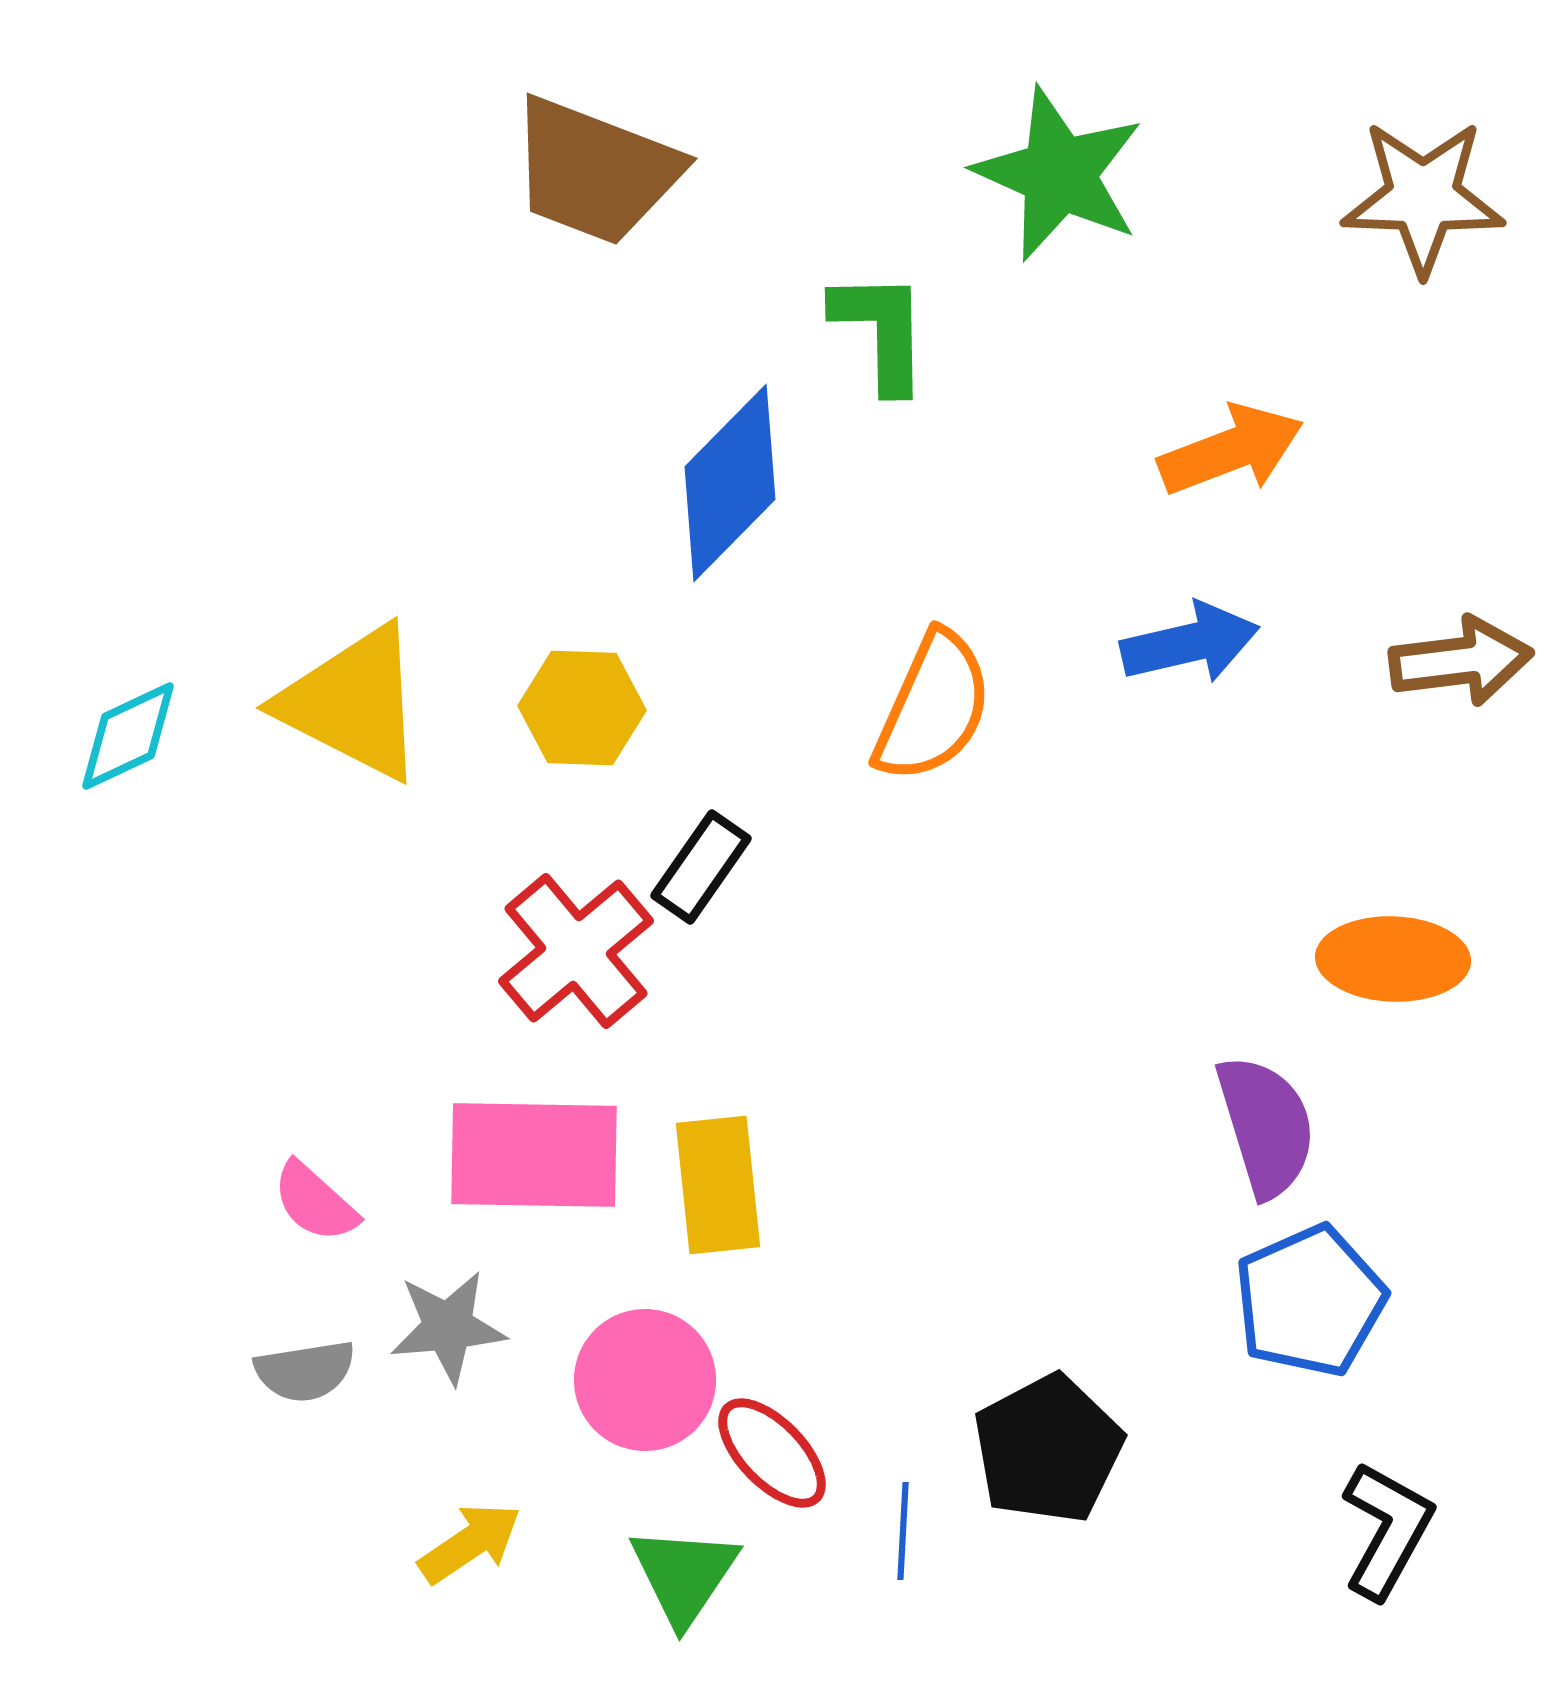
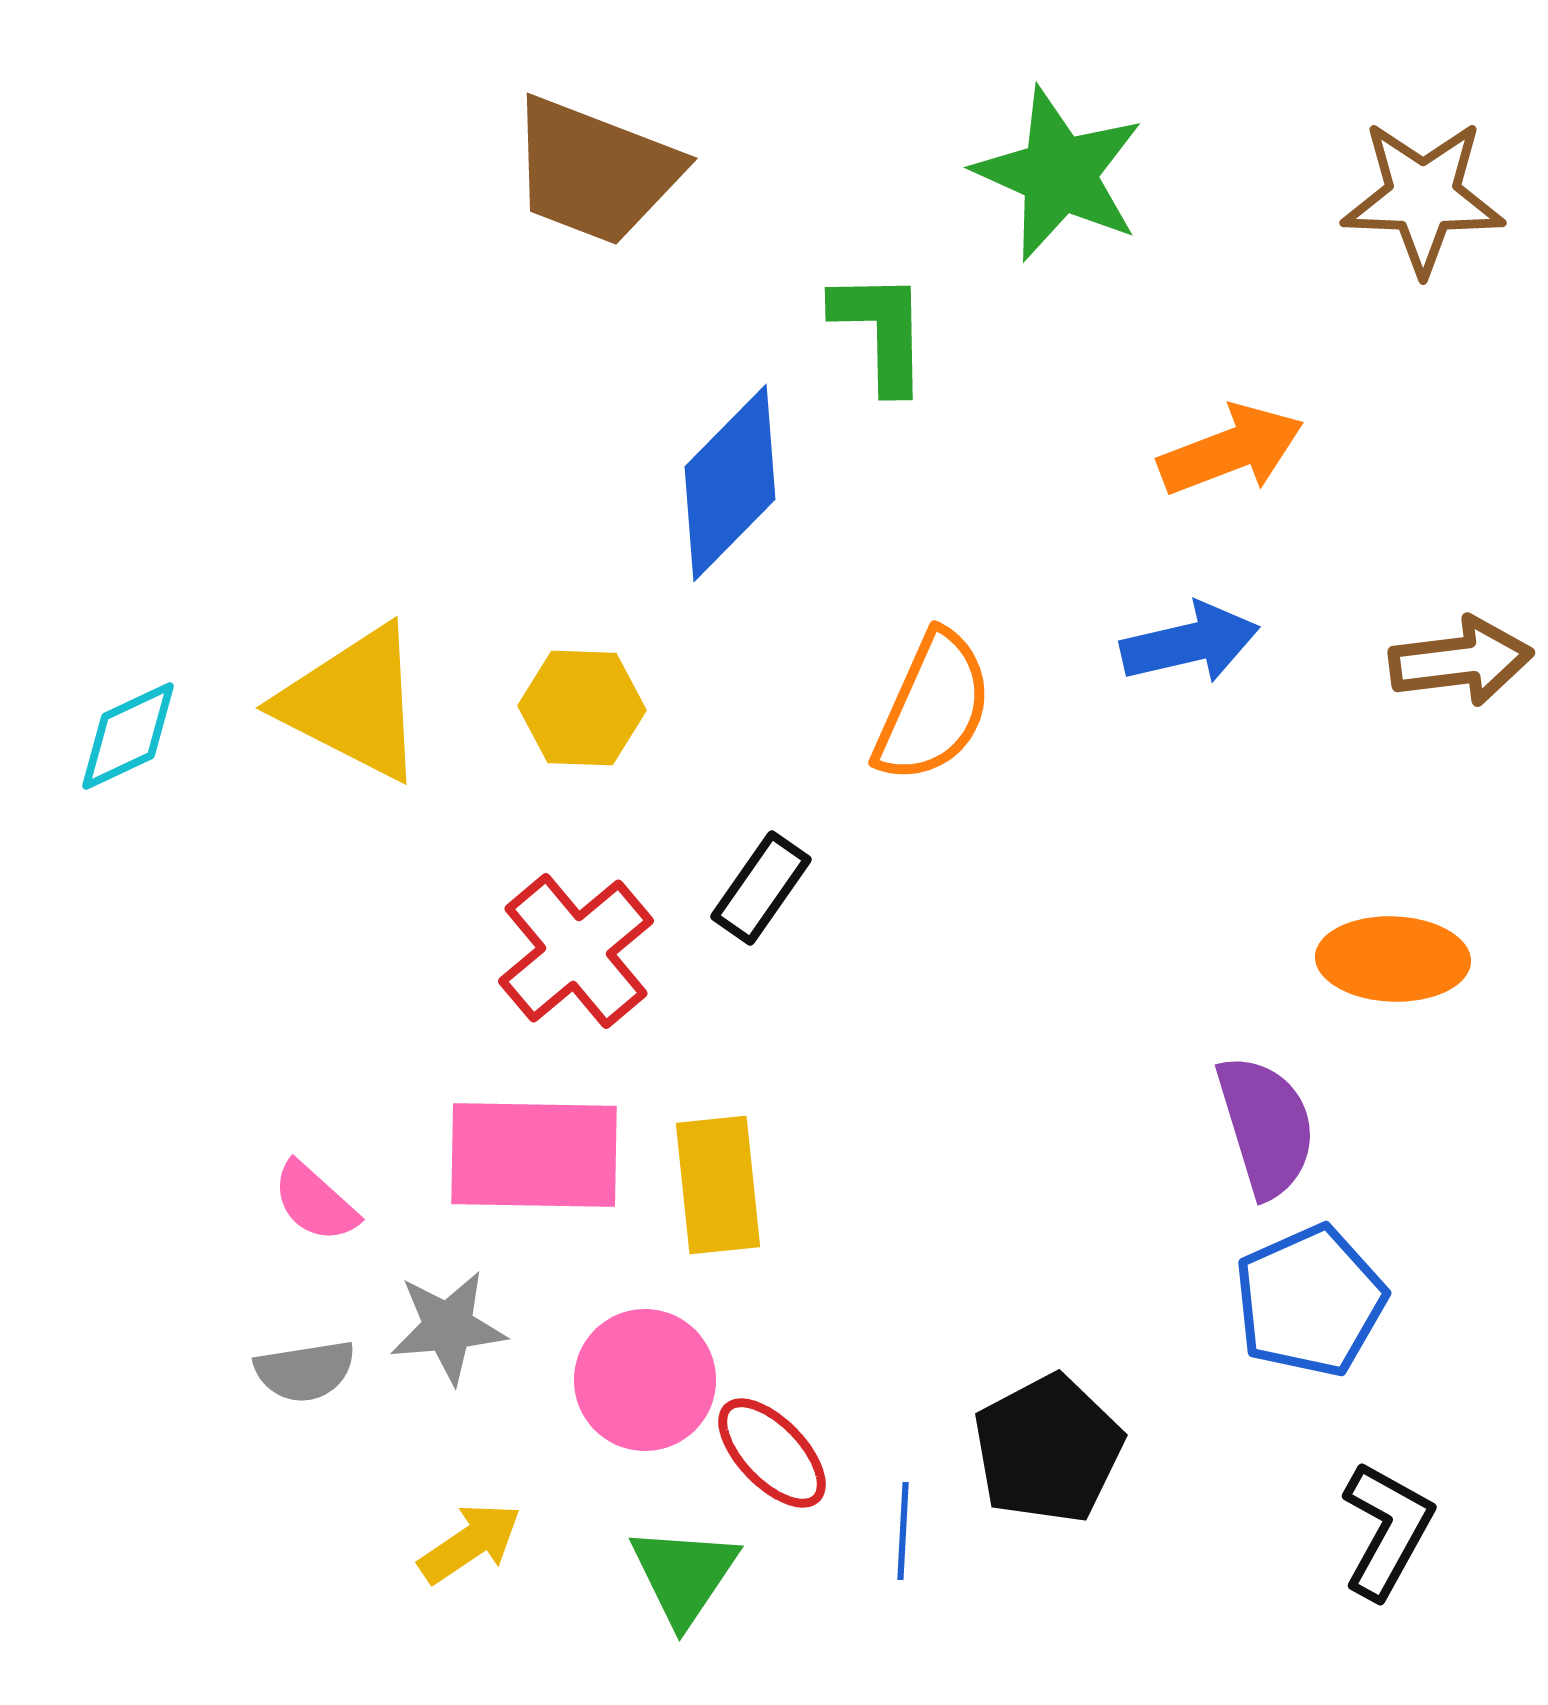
black rectangle: moved 60 px right, 21 px down
